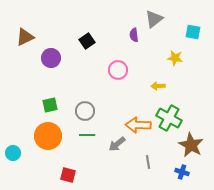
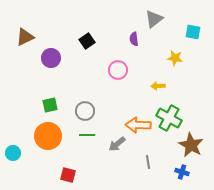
purple semicircle: moved 4 px down
